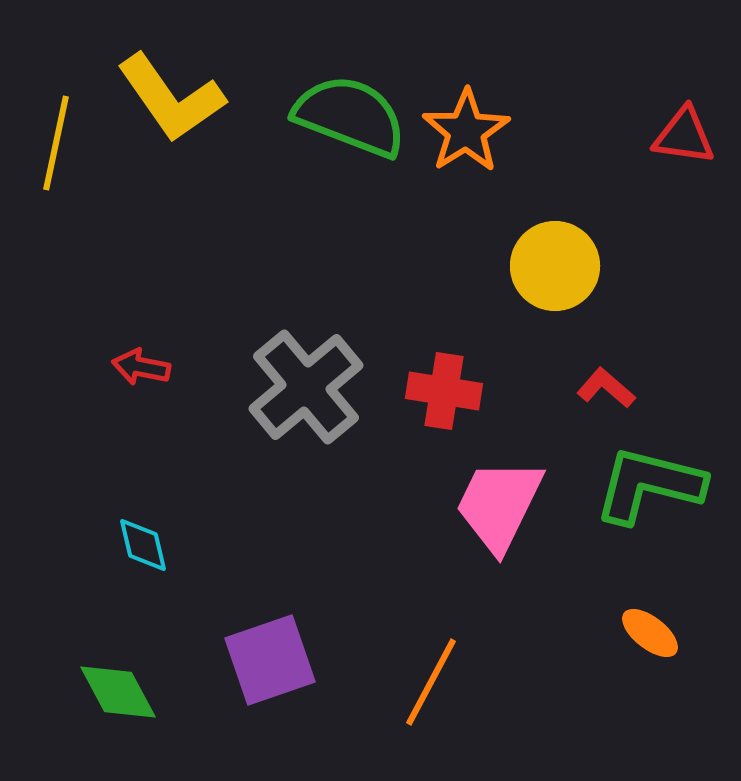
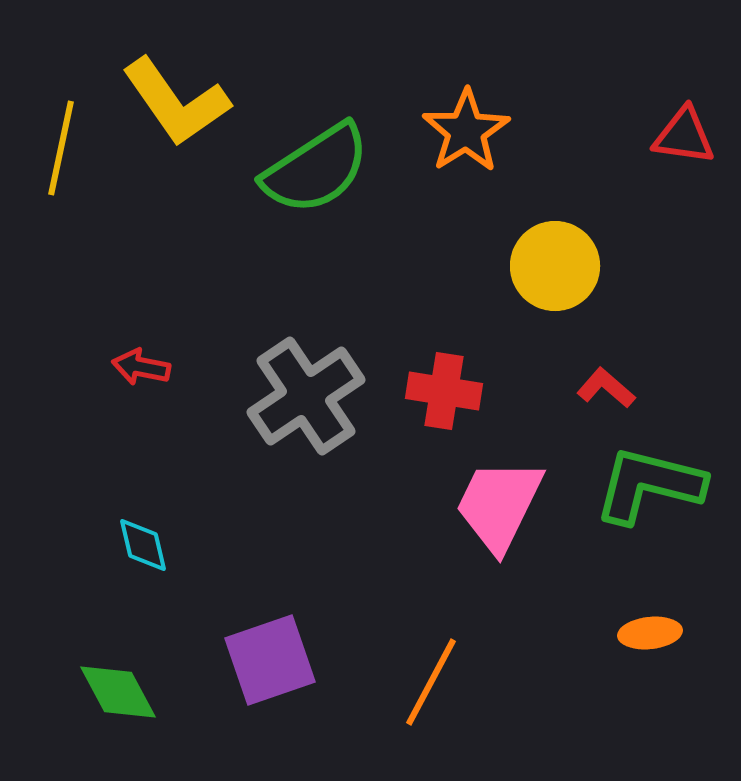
yellow L-shape: moved 5 px right, 4 px down
green semicircle: moved 34 px left, 53 px down; rotated 126 degrees clockwise
yellow line: moved 5 px right, 5 px down
gray cross: moved 9 px down; rotated 6 degrees clockwise
orange ellipse: rotated 44 degrees counterclockwise
